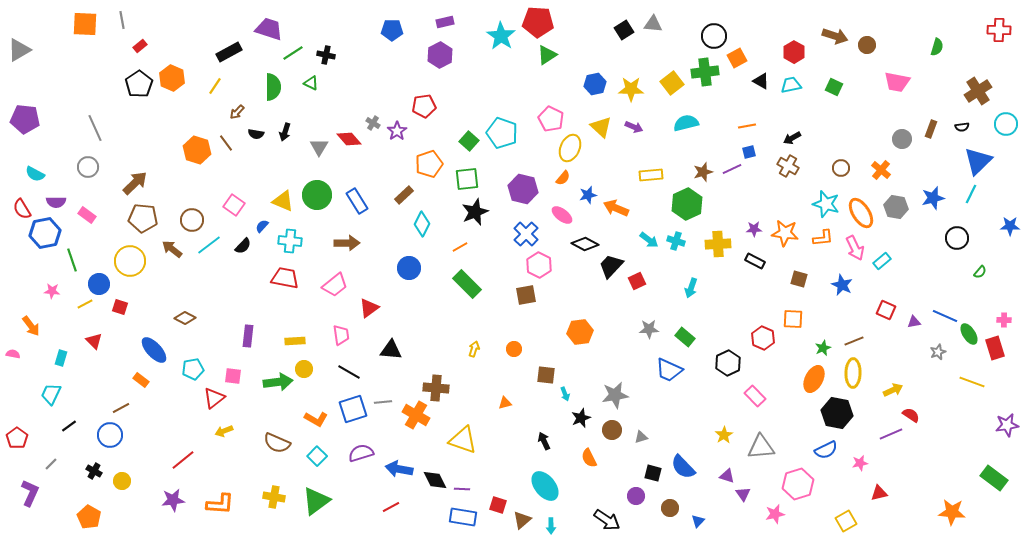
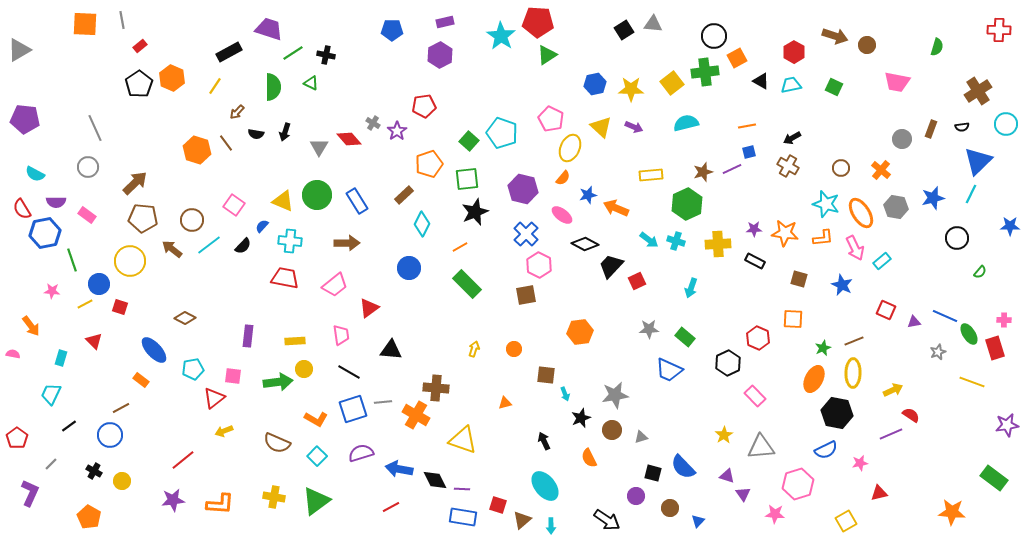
red hexagon at (763, 338): moved 5 px left
pink star at (775, 514): rotated 18 degrees clockwise
